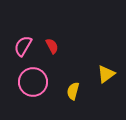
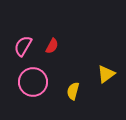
red semicircle: rotated 56 degrees clockwise
